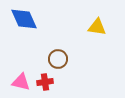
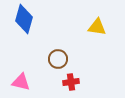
blue diamond: rotated 40 degrees clockwise
red cross: moved 26 px right
